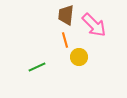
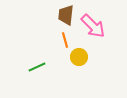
pink arrow: moved 1 px left, 1 px down
